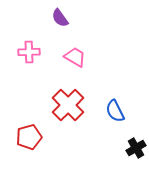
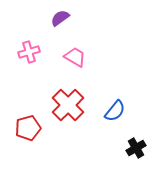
purple semicircle: rotated 90 degrees clockwise
pink cross: rotated 15 degrees counterclockwise
blue semicircle: rotated 115 degrees counterclockwise
red pentagon: moved 1 px left, 9 px up
